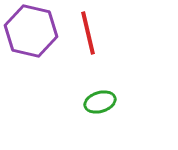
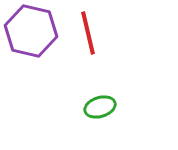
green ellipse: moved 5 px down
